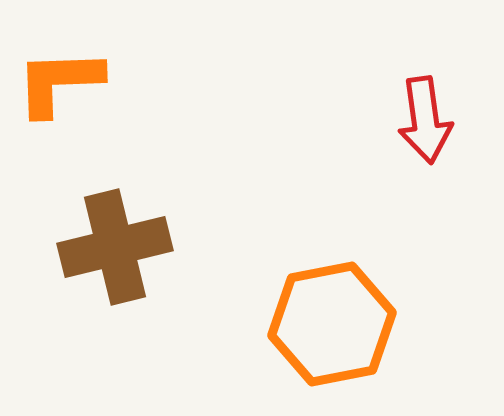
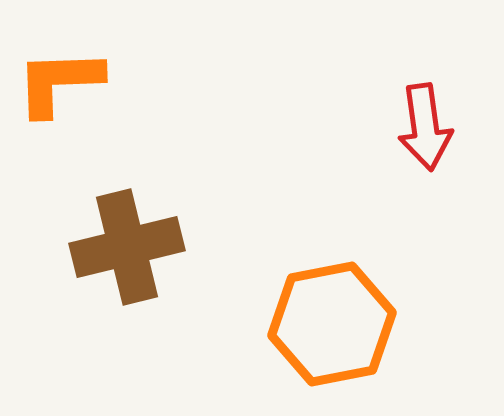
red arrow: moved 7 px down
brown cross: moved 12 px right
